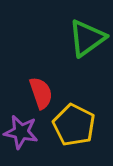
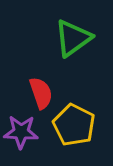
green triangle: moved 14 px left
purple star: rotated 8 degrees counterclockwise
